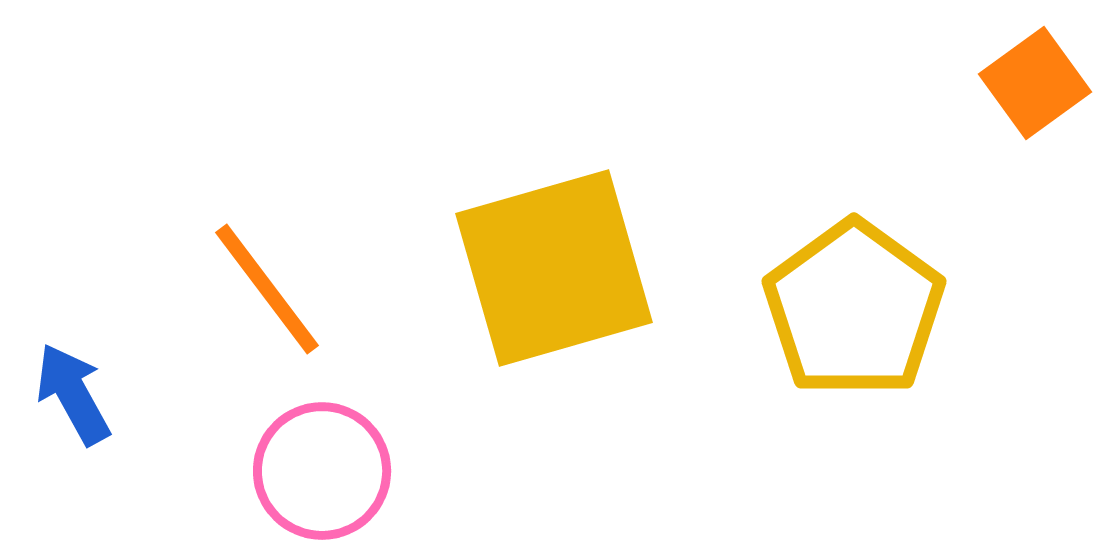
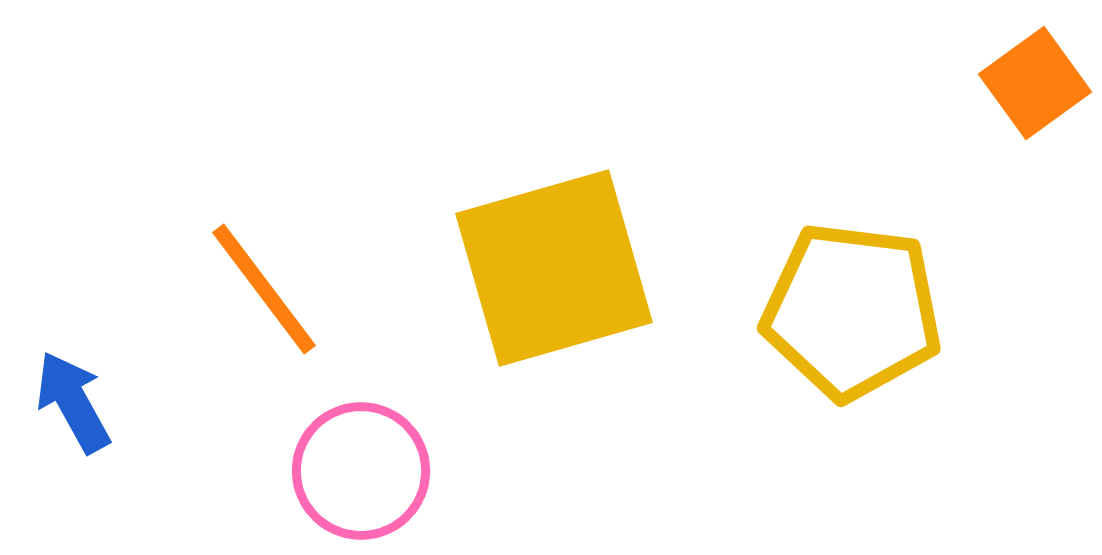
orange line: moved 3 px left
yellow pentagon: moved 2 px left, 2 px down; rotated 29 degrees counterclockwise
blue arrow: moved 8 px down
pink circle: moved 39 px right
